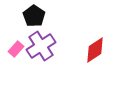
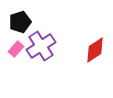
black pentagon: moved 14 px left, 6 px down; rotated 20 degrees clockwise
